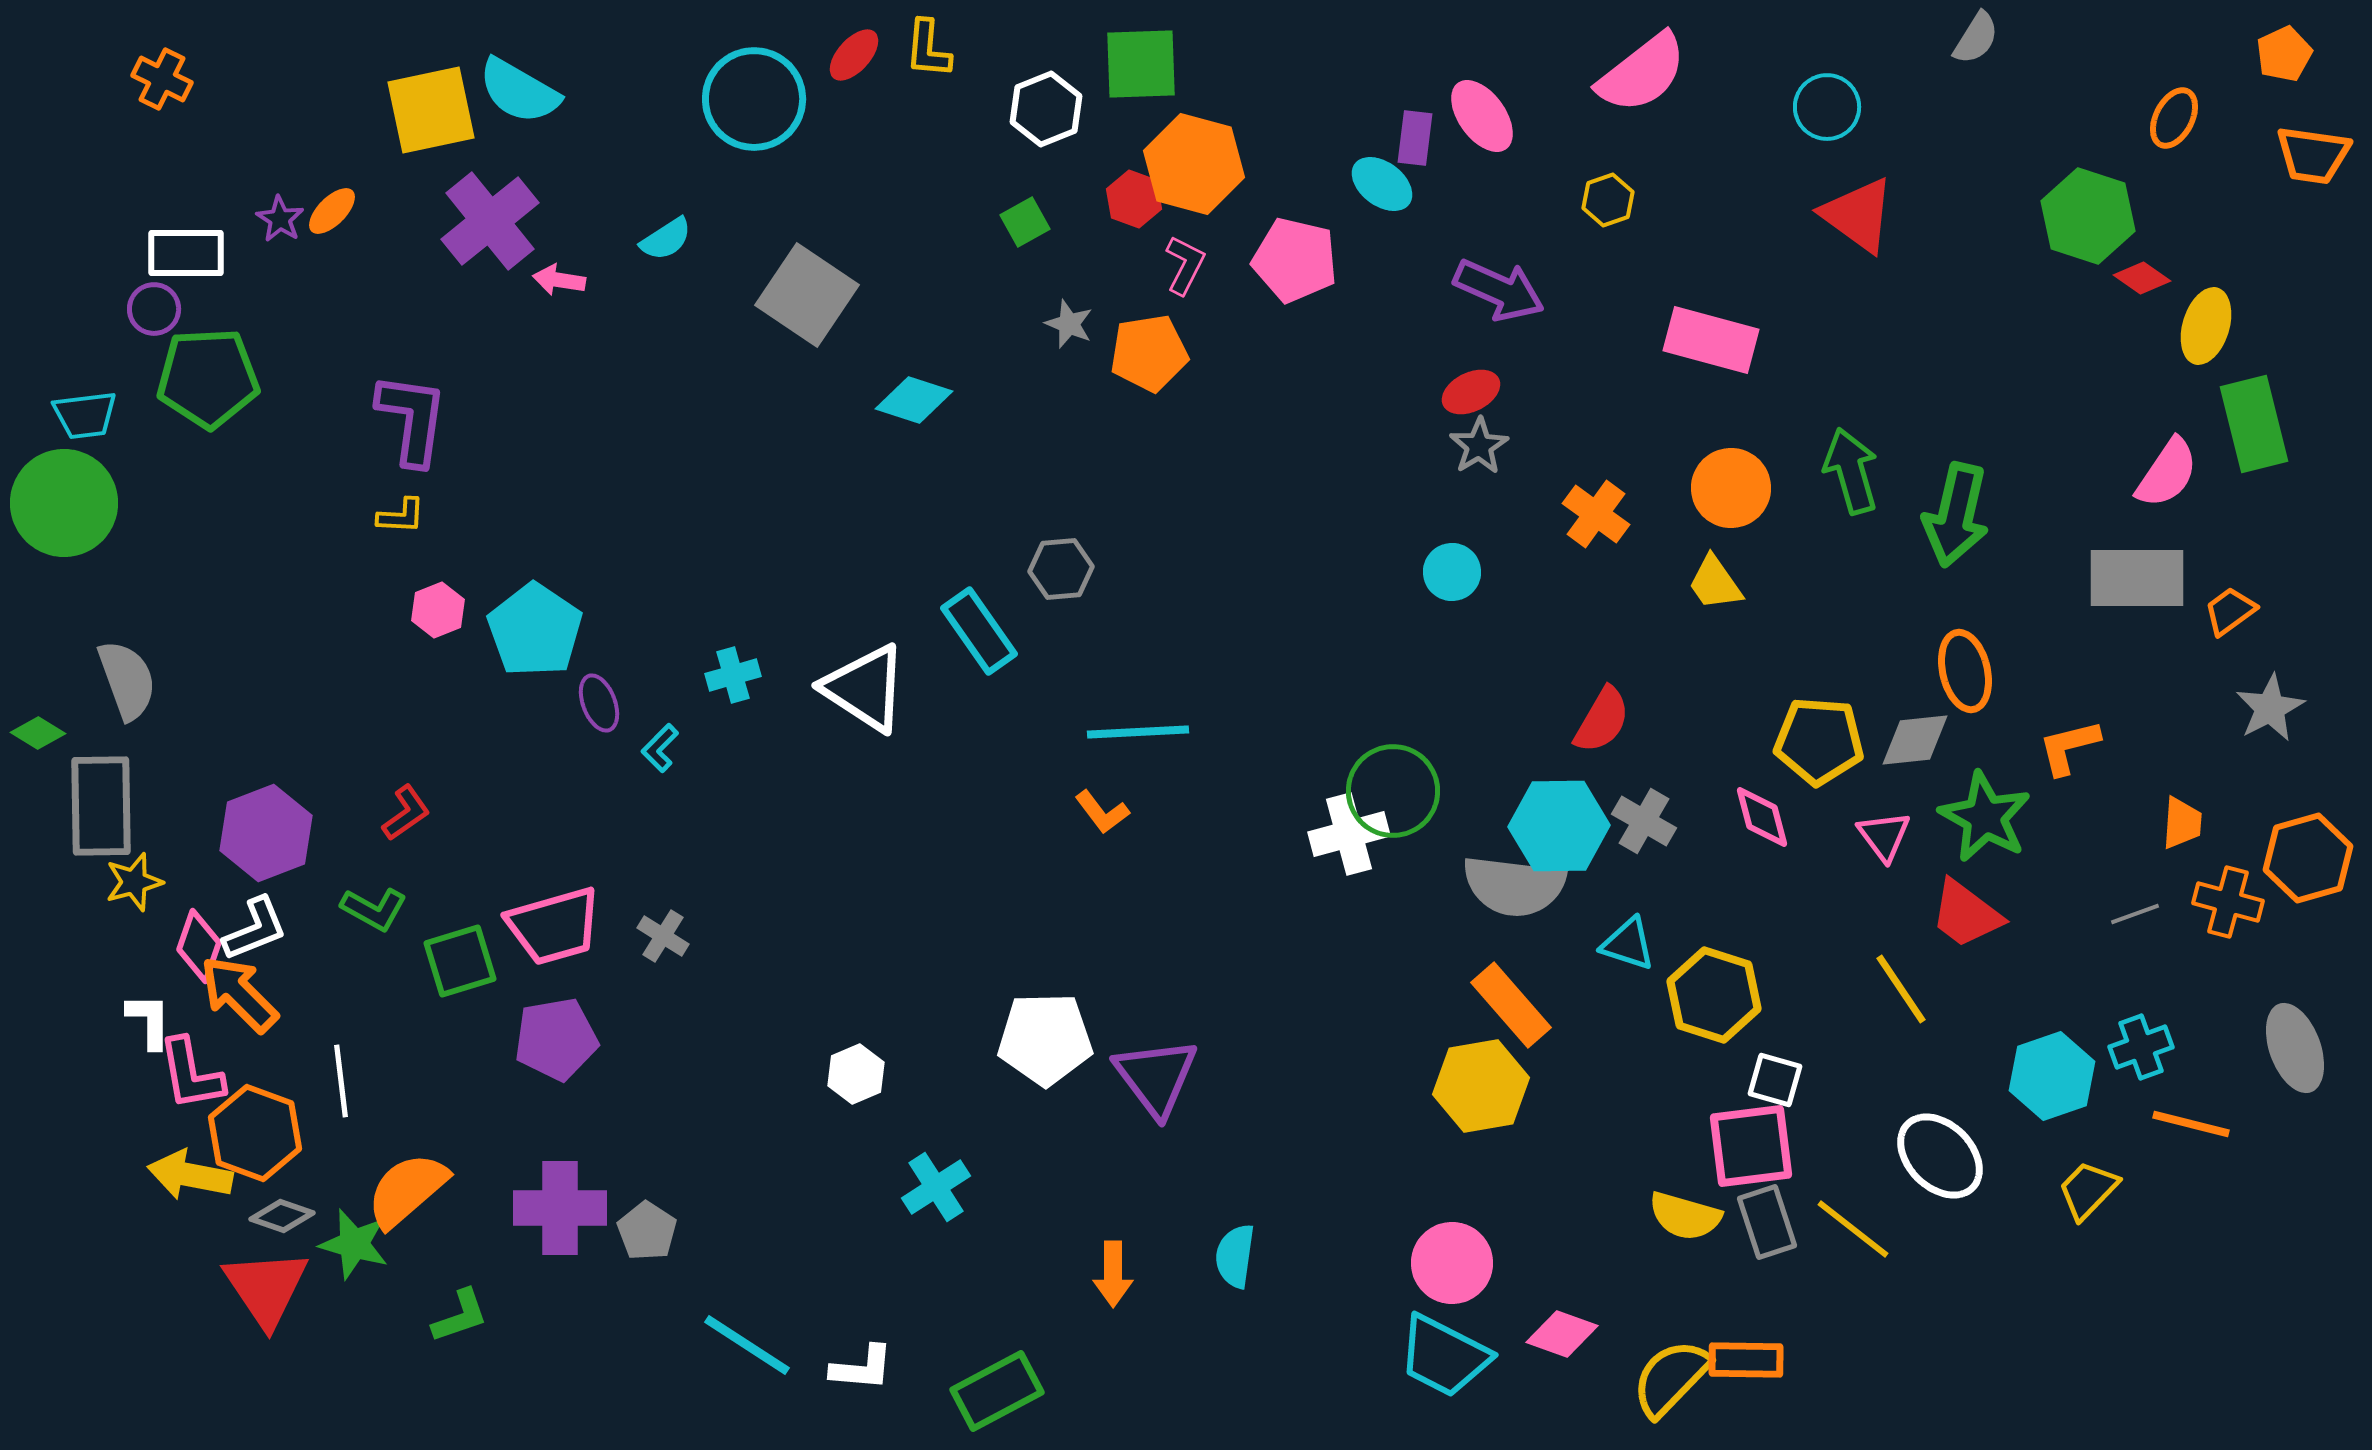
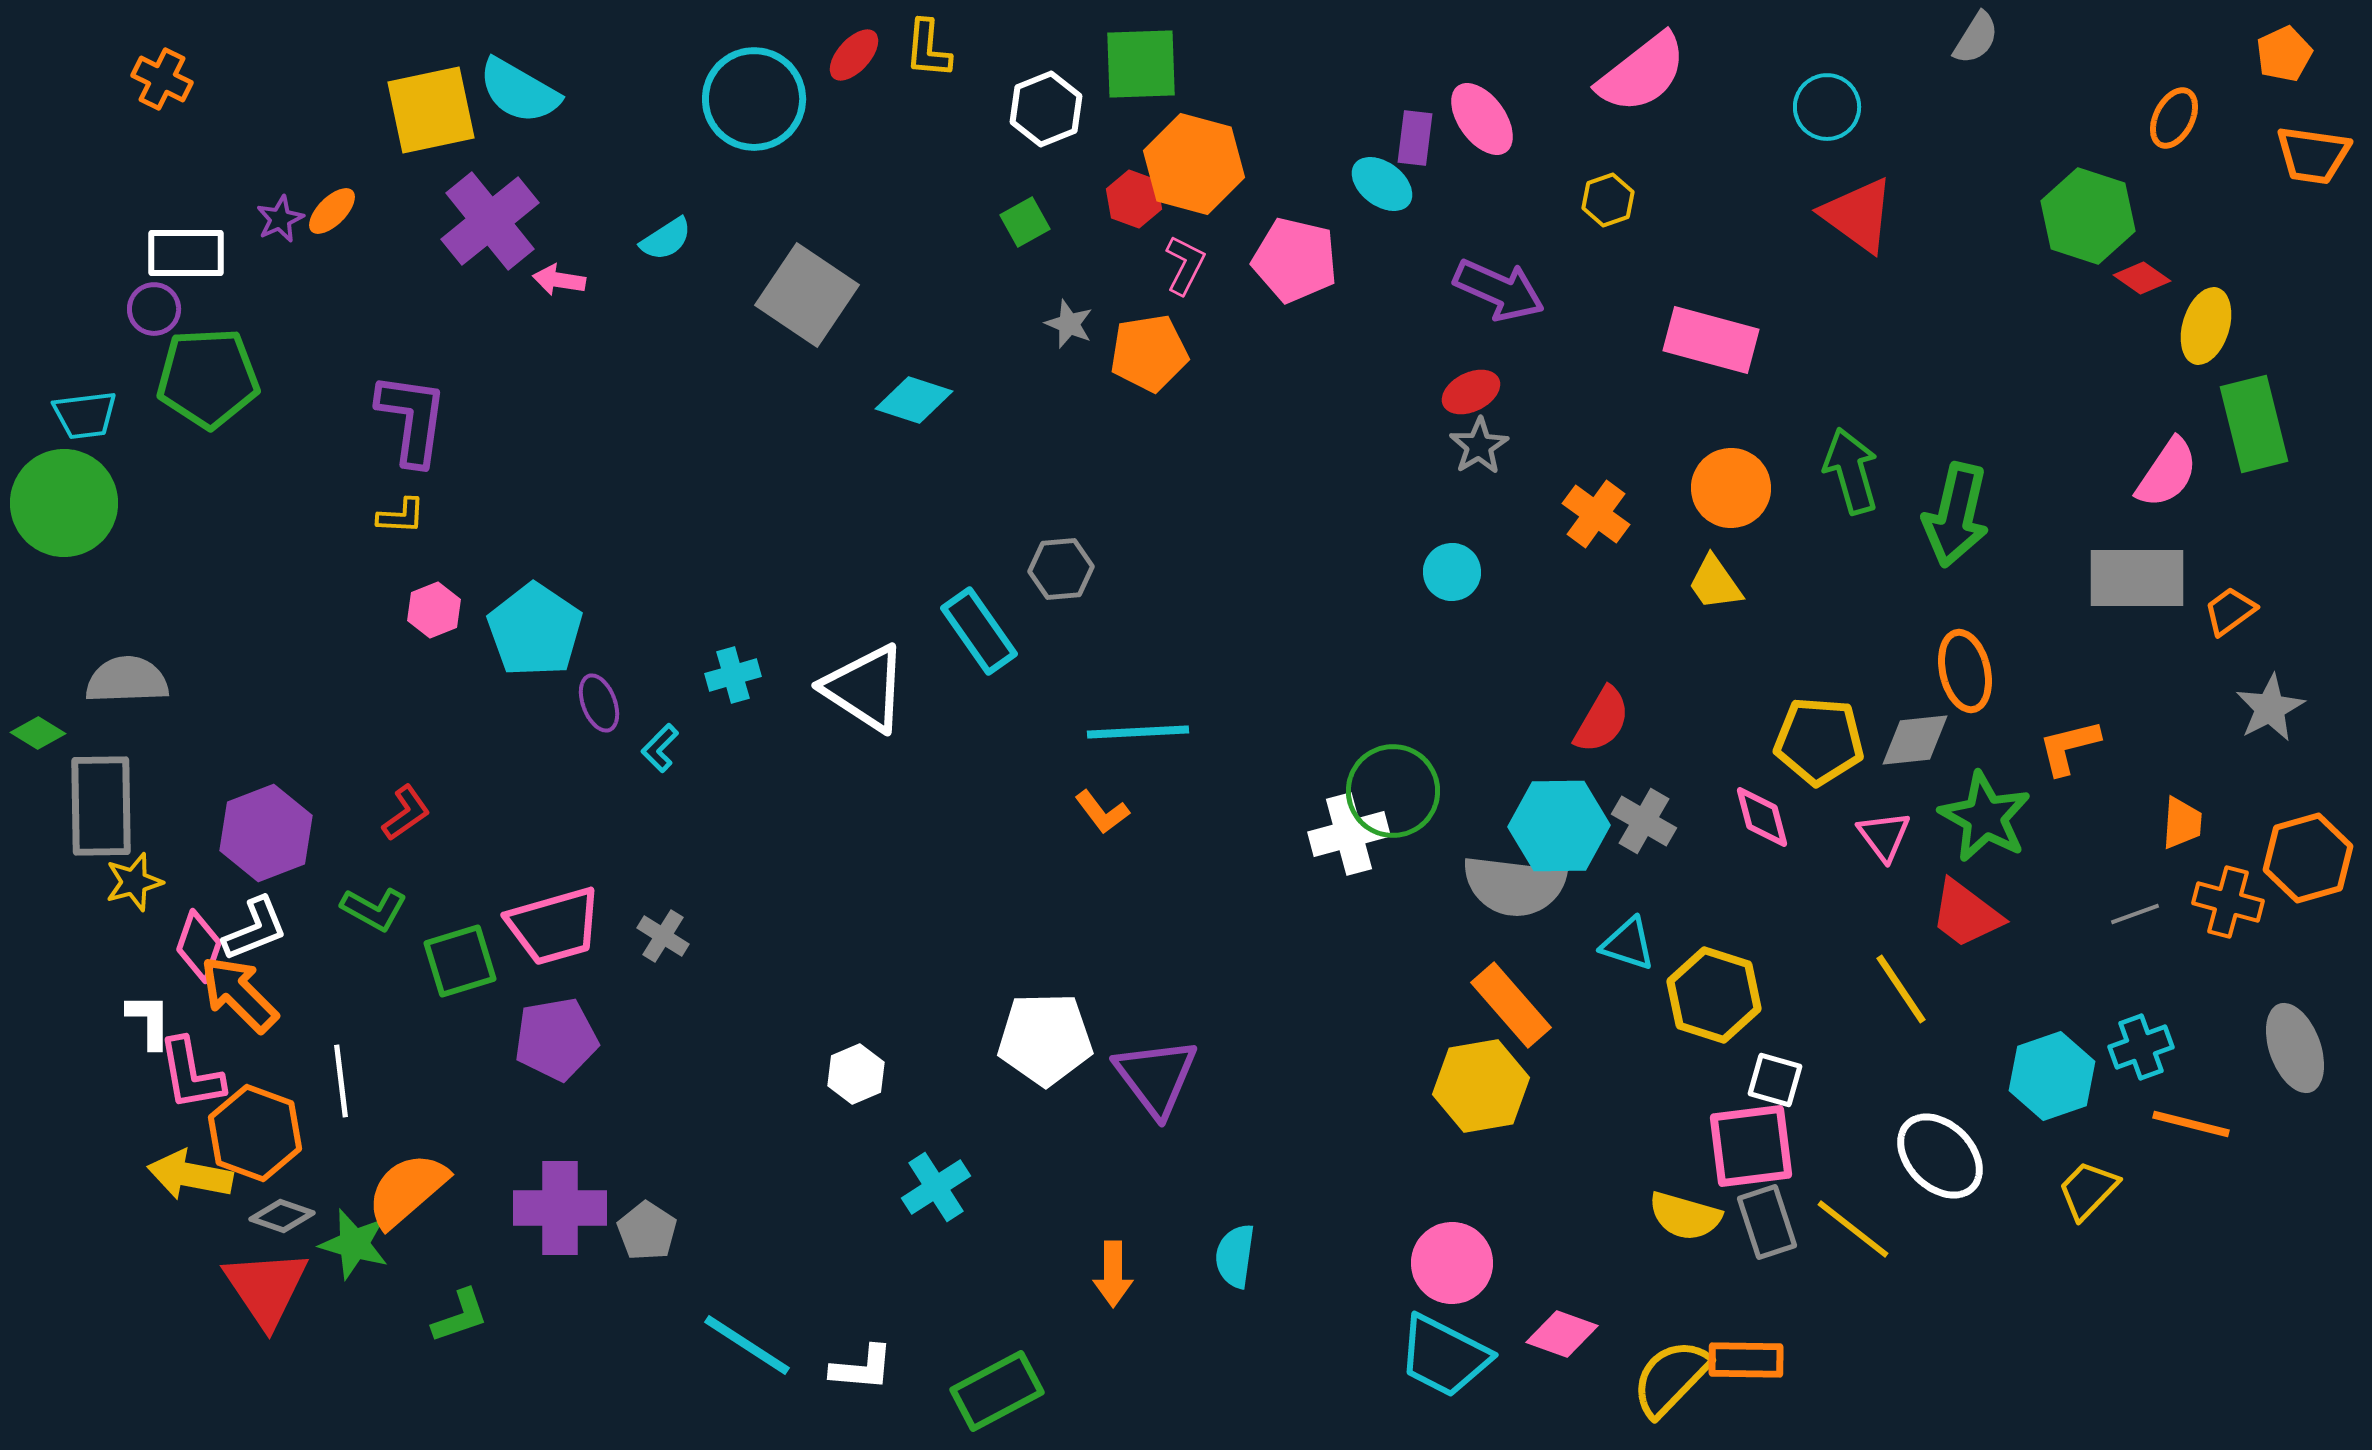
pink ellipse at (1482, 116): moved 3 px down
purple star at (280, 219): rotated 15 degrees clockwise
pink hexagon at (438, 610): moved 4 px left
gray semicircle at (127, 680): rotated 72 degrees counterclockwise
